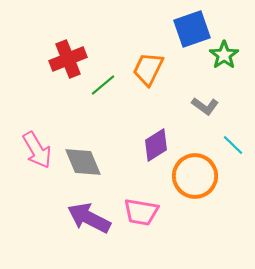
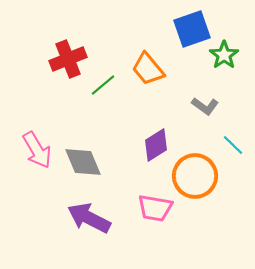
orange trapezoid: rotated 66 degrees counterclockwise
pink trapezoid: moved 14 px right, 4 px up
